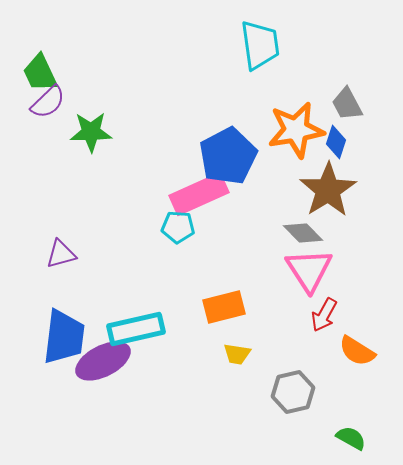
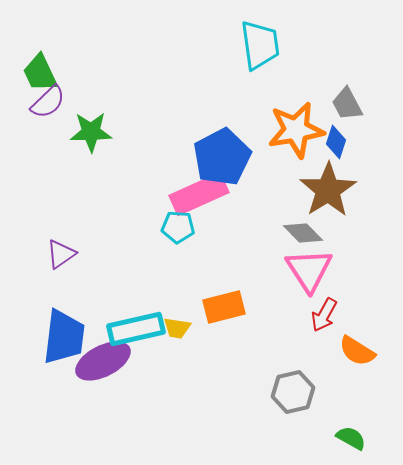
blue pentagon: moved 6 px left, 1 px down
purple triangle: rotated 20 degrees counterclockwise
yellow trapezoid: moved 60 px left, 26 px up
